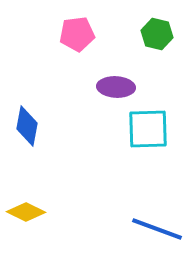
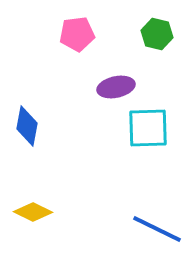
purple ellipse: rotated 15 degrees counterclockwise
cyan square: moved 1 px up
yellow diamond: moved 7 px right
blue line: rotated 6 degrees clockwise
